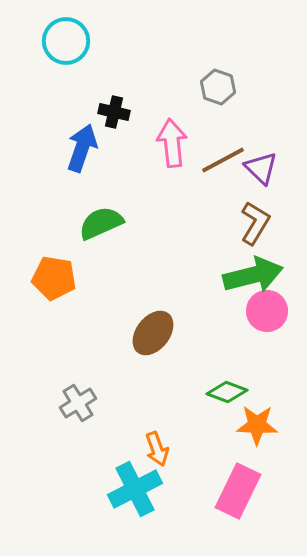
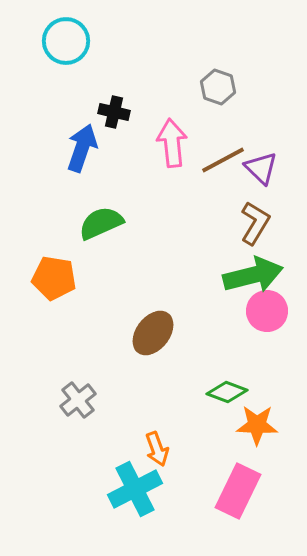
gray cross: moved 3 px up; rotated 6 degrees counterclockwise
